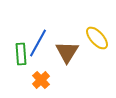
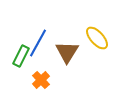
green rectangle: moved 2 px down; rotated 30 degrees clockwise
